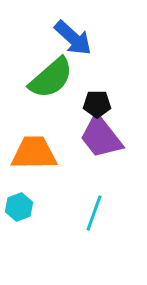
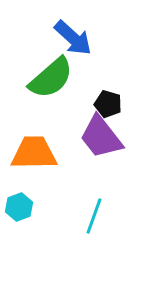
black pentagon: moved 11 px right; rotated 16 degrees clockwise
cyan line: moved 3 px down
